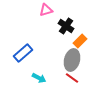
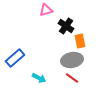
orange rectangle: rotated 56 degrees counterclockwise
blue rectangle: moved 8 px left, 5 px down
gray ellipse: rotated 65 degrees clockwise
